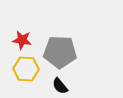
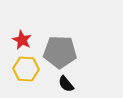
red star: rotated 18 degrees clockwise
black semicircle: moved 6 px right, 2 px up
